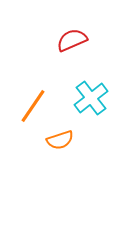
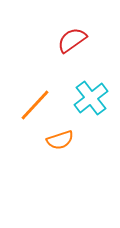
red semicircle: rotated 12 degrees counterclockwise
orange line: moved 2 px right, 1 px up; rotated 9 degrees clockwise
